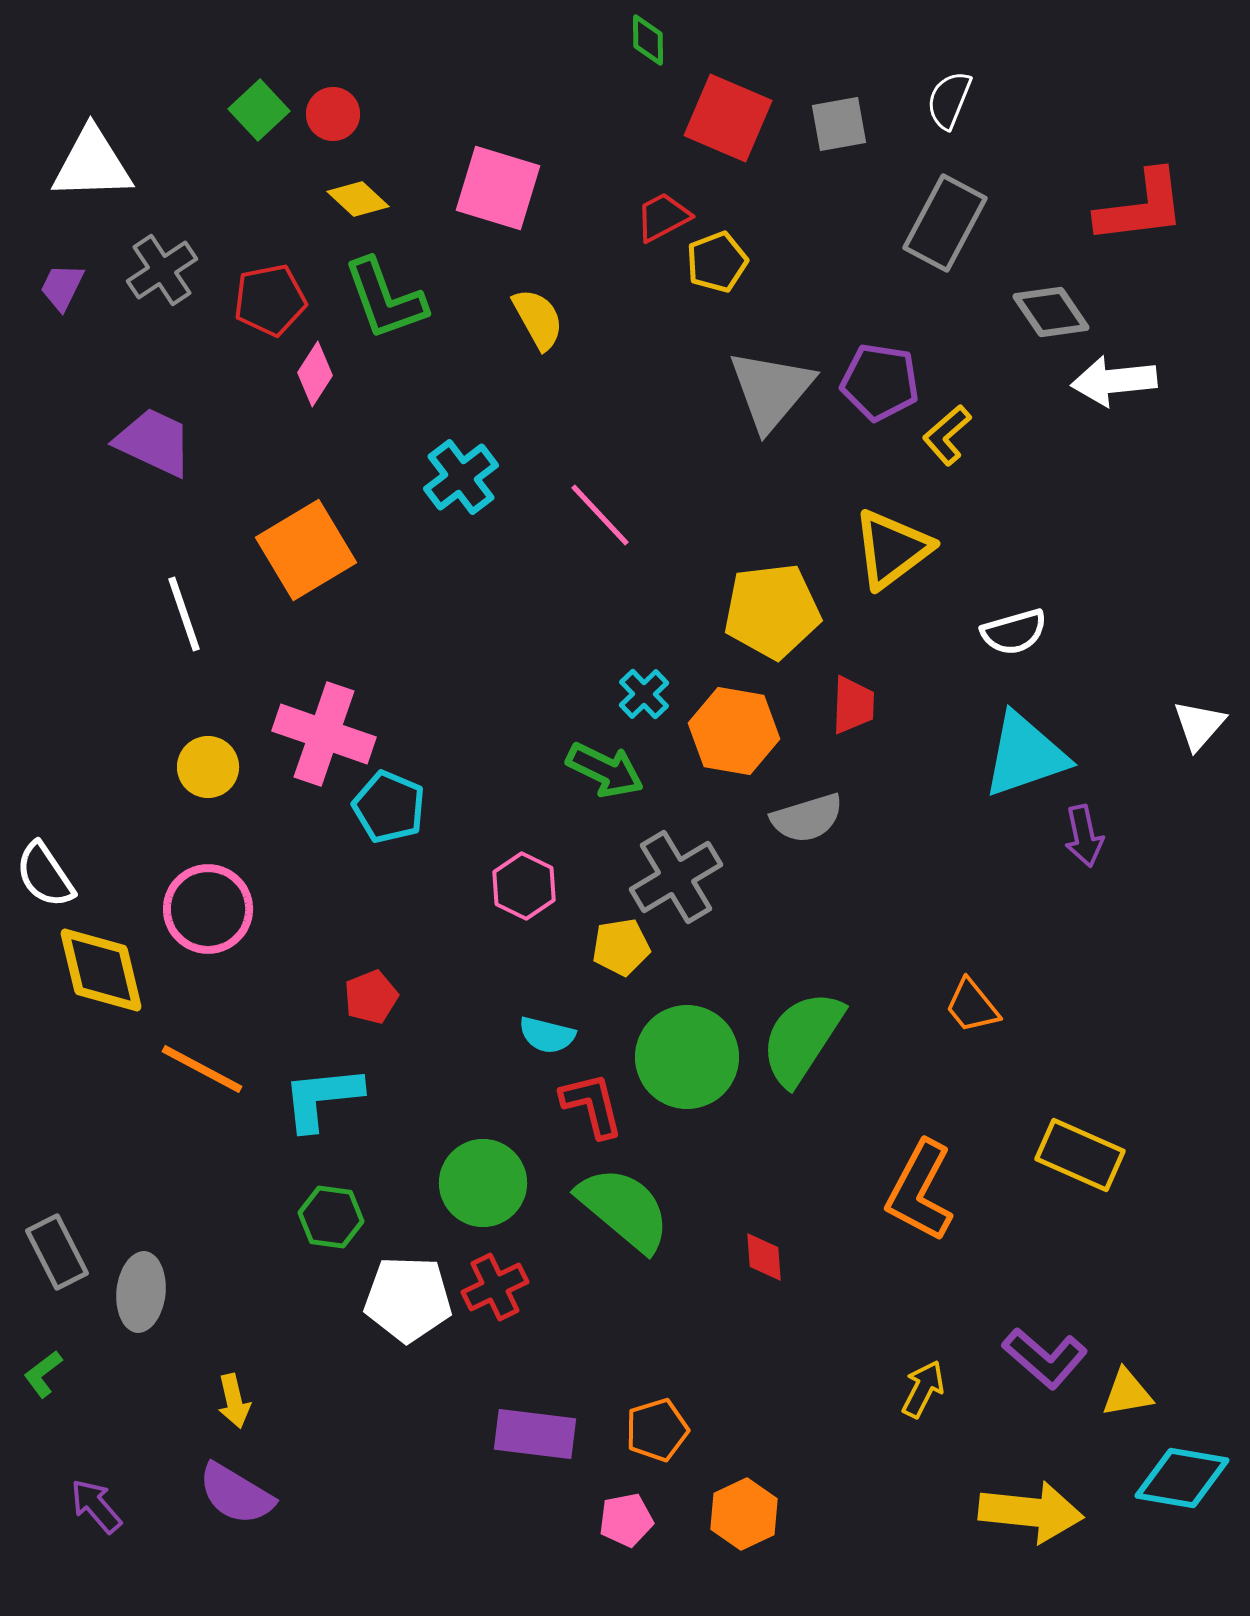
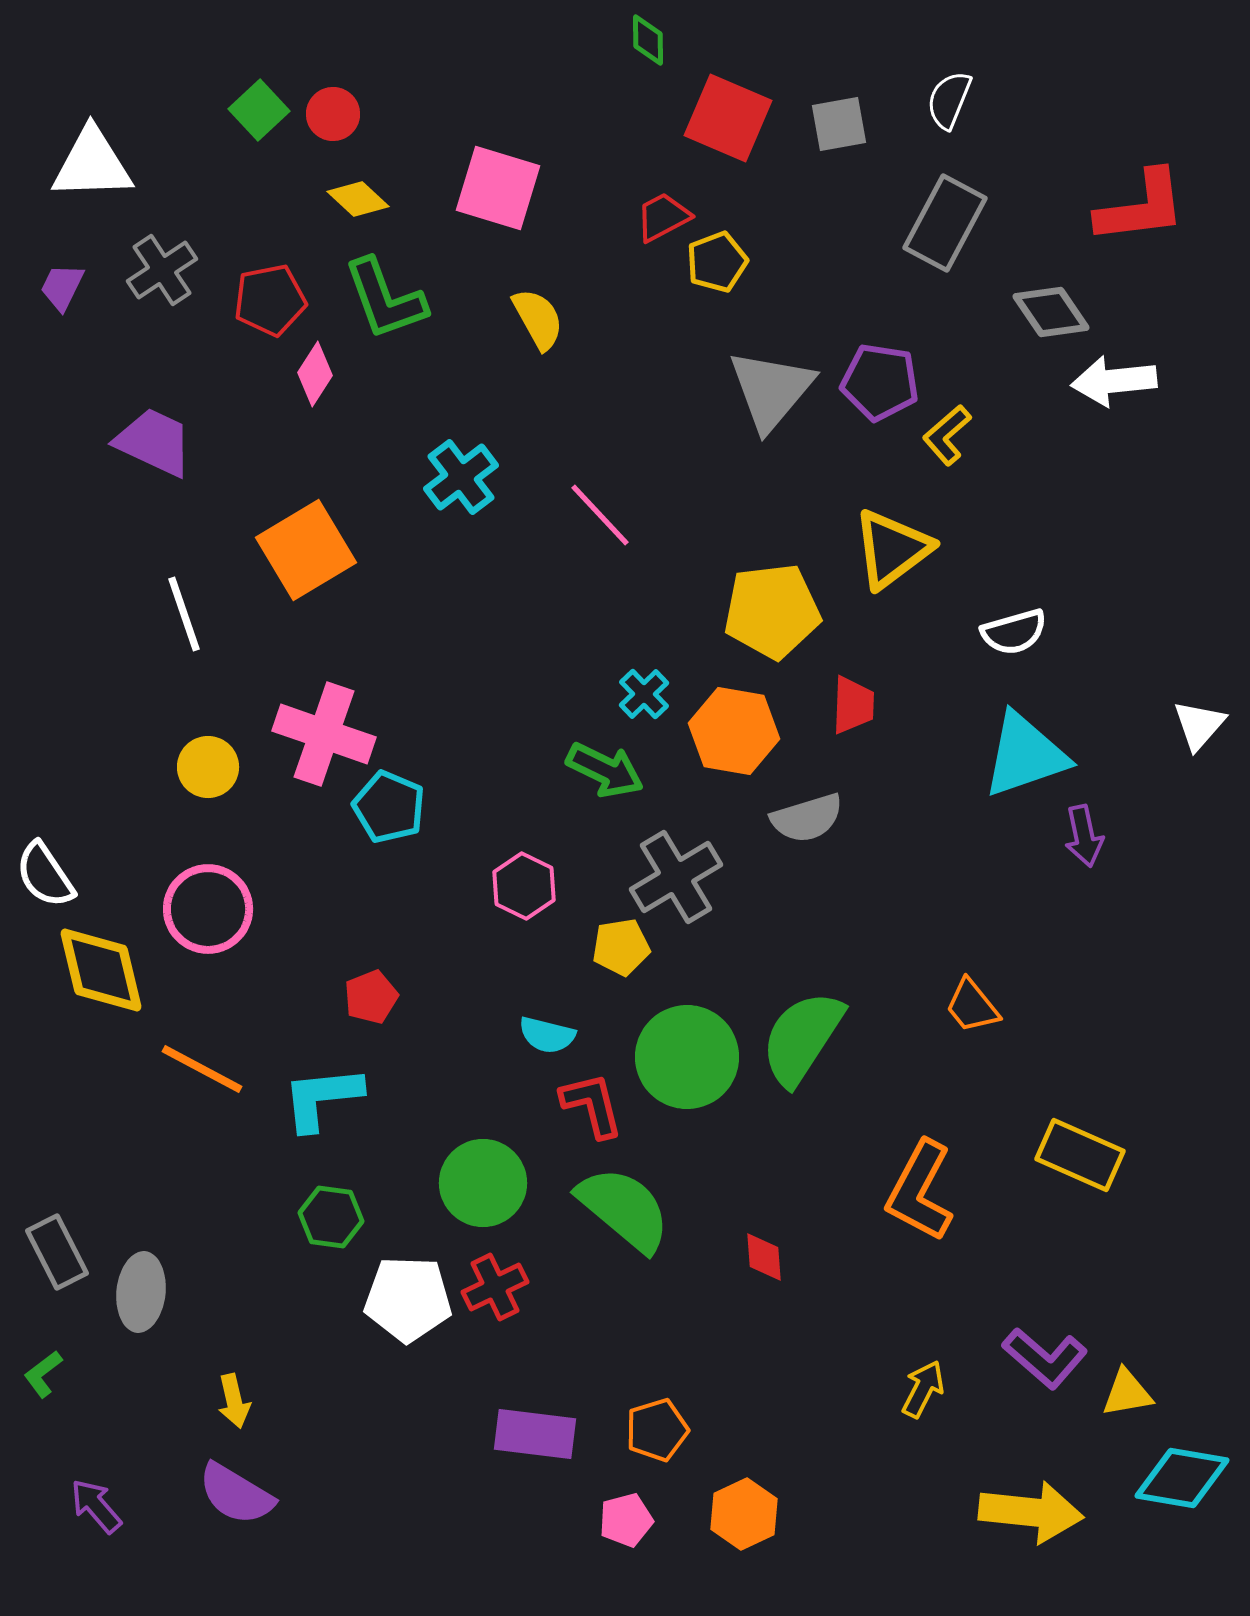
pink pentagon at (626, 1520): rotated 4 degrees counterclockwise
